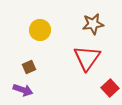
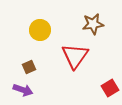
red triangle: moved 12 px left, 2 px up
red square: rotated 12 degrees clockwise
